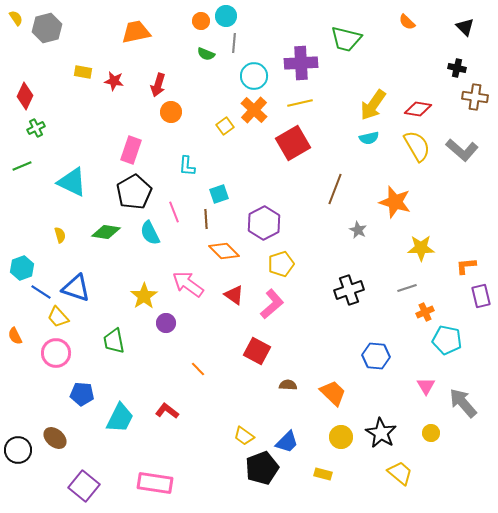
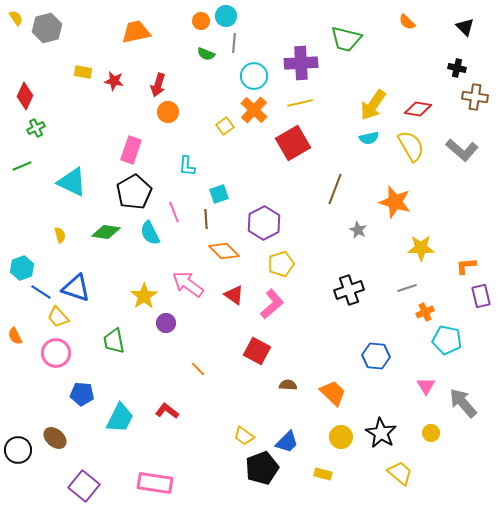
orange circle at (171, 112): moved 3 px left
yellow semicircle at (417, 146): moved 6 px left
